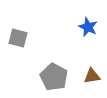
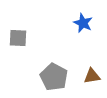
blue star: moved 5 px left, 4 px up
gray square: rotated 12 degrees counterclockwise
